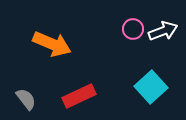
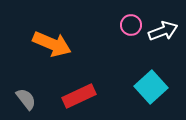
pink circle: moved 2 px left, 4 px up
